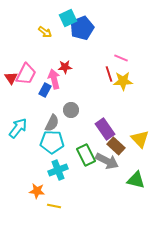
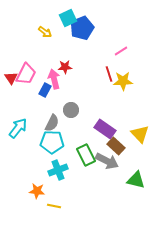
pink line: moved 7 px up; rotated 56 degrees counterclockwise
purple rectangle: rotated 20 degrees counterclockwise
yellow triangle: moved 5 px up
